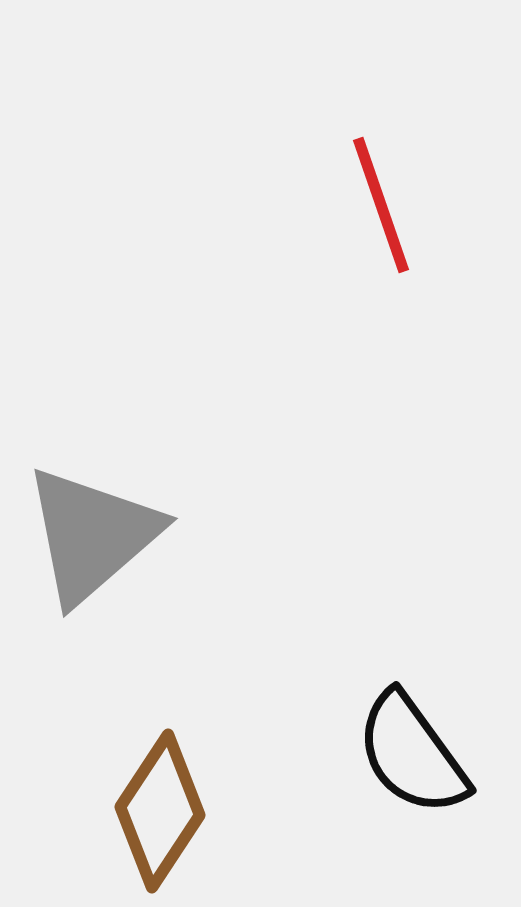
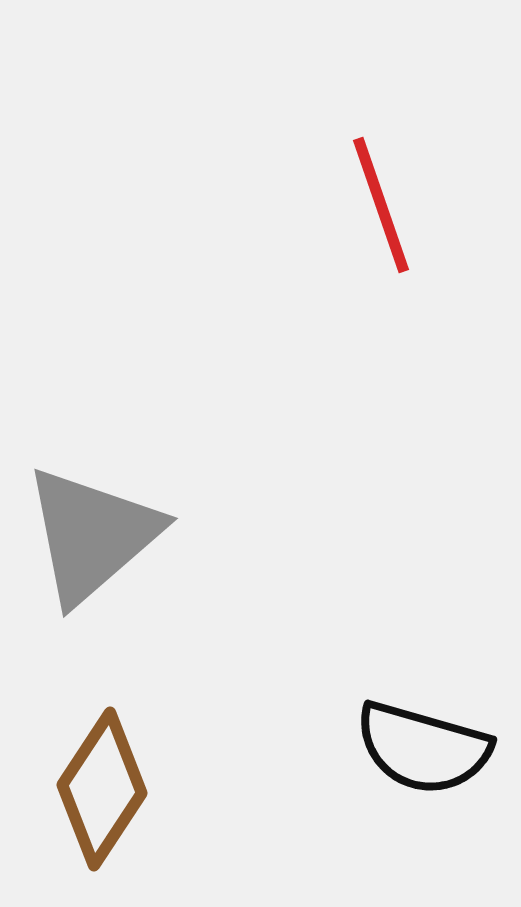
black semicircle: moved 11 px right, 6 px up; rotated 38 degrees counterclockwise
brown diamond: moved 58 px left, 22 px up
